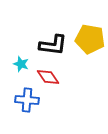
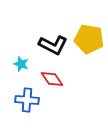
yellow pentagon: moved 1 px left
black L-shape: rotated 20 degrees clockwise
red diamond: moved 4 px right, 2 px down
